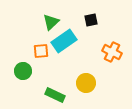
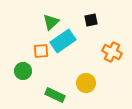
cyan rectangle: moved 1 px left
